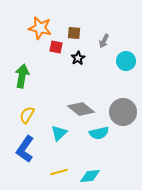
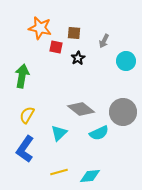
cyan semicircle: rotated 12 degrees counterclockwise
